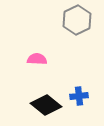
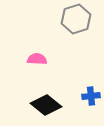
gray hexagon: moved 1 px left, 1 px up; rotated 8 degrees clockwise
blue cross: moved 12 px right
